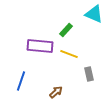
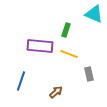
green rectangle: rotated 24 degrees counterclockwise
